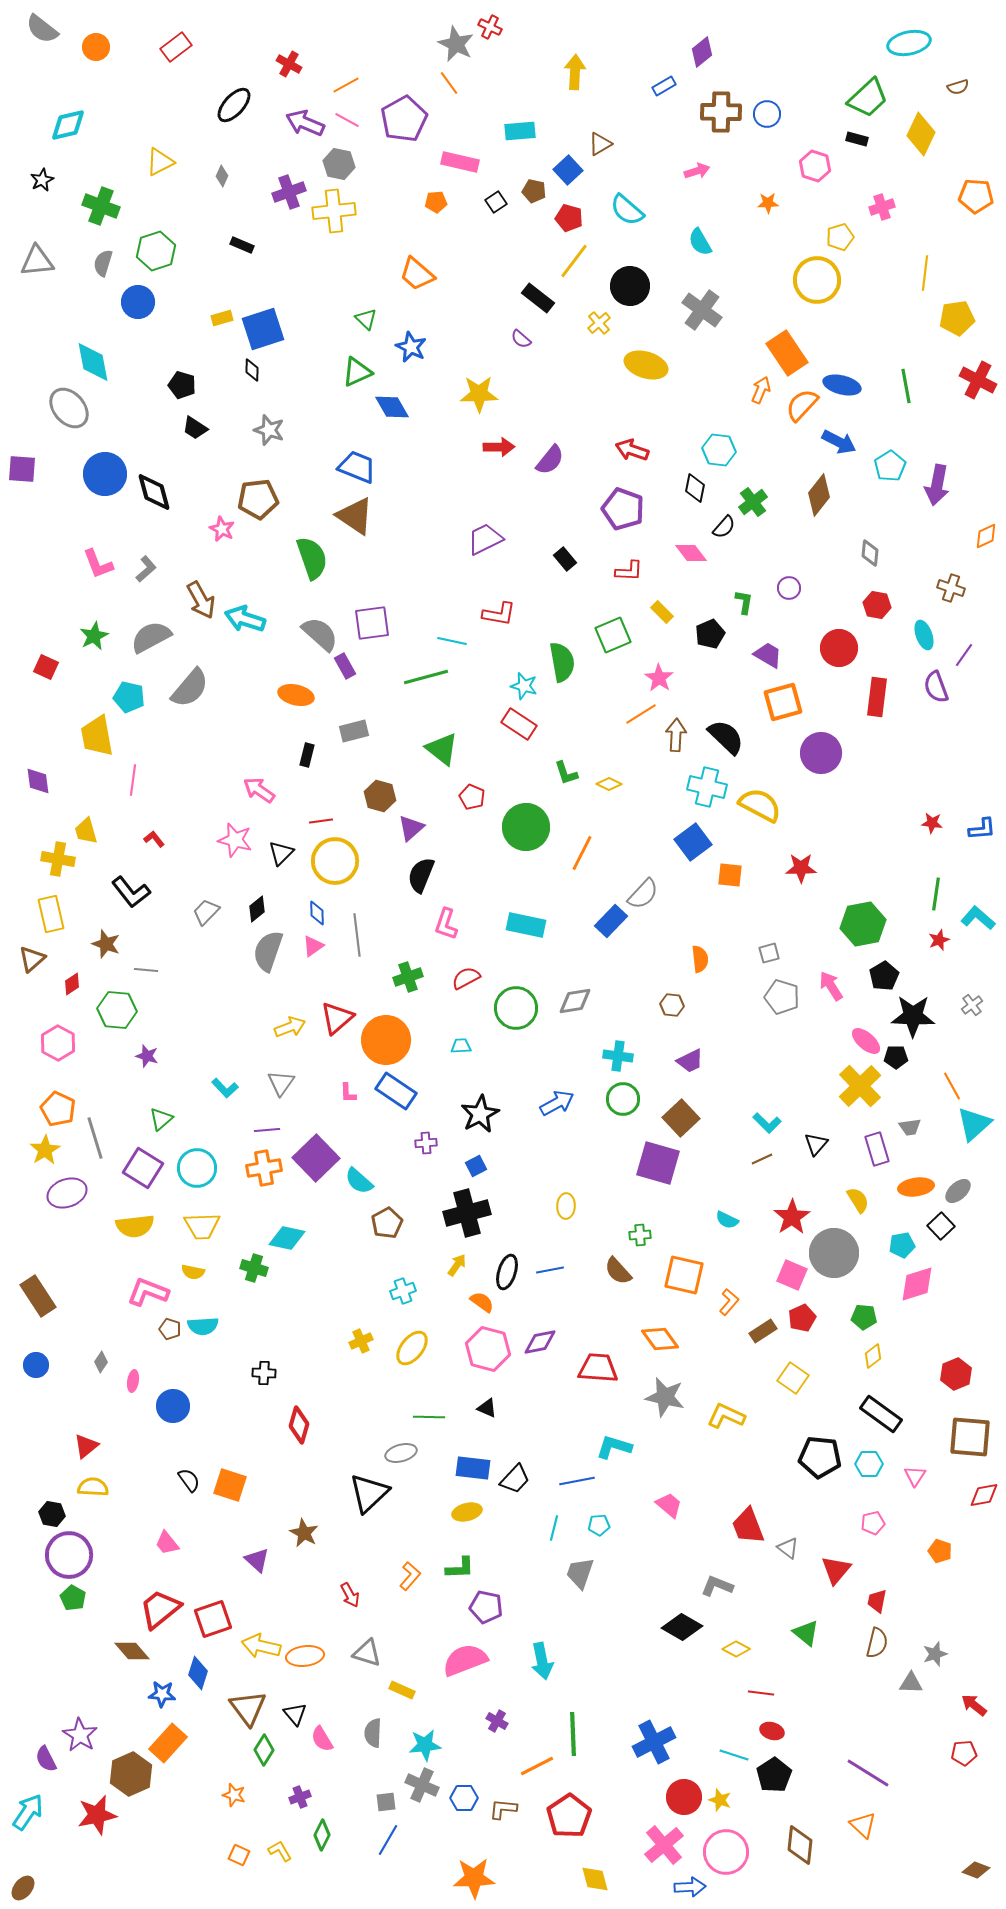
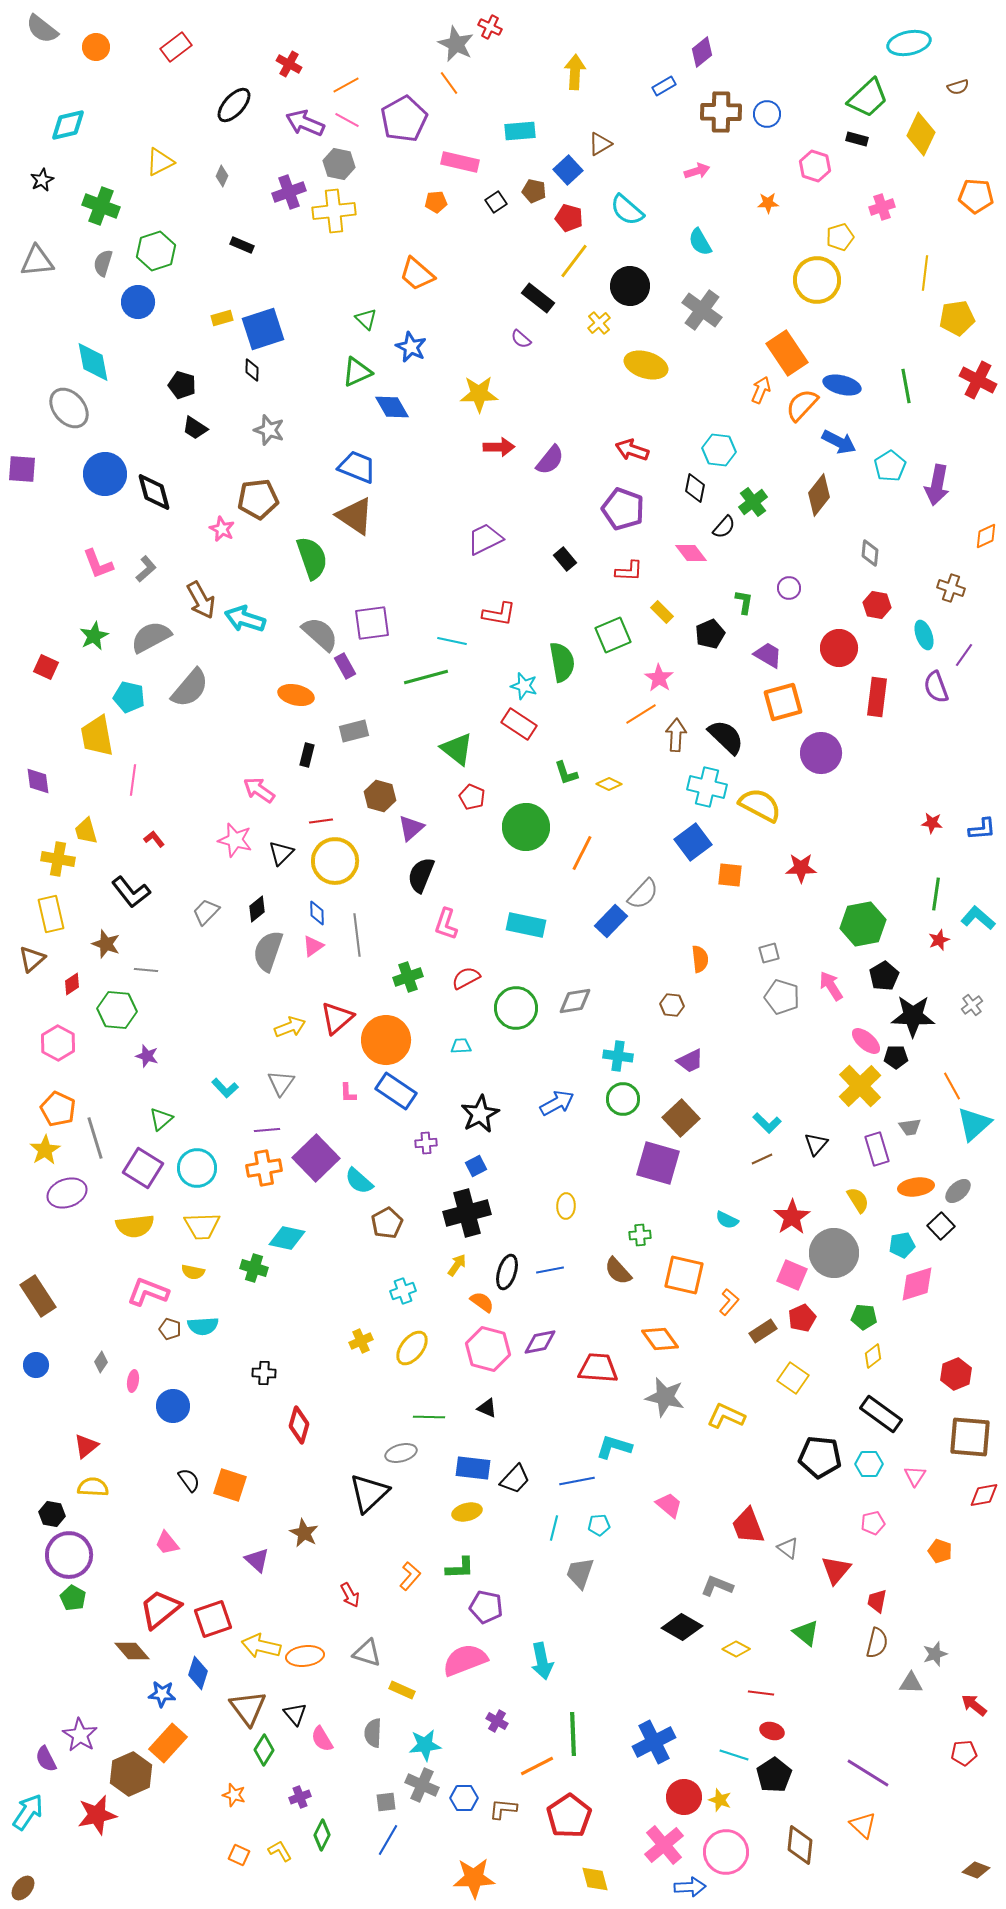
green triangle at (442, 749): moved 15 px right
